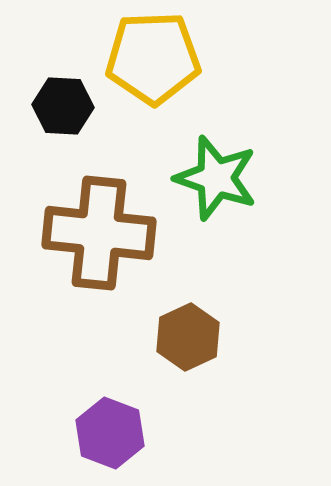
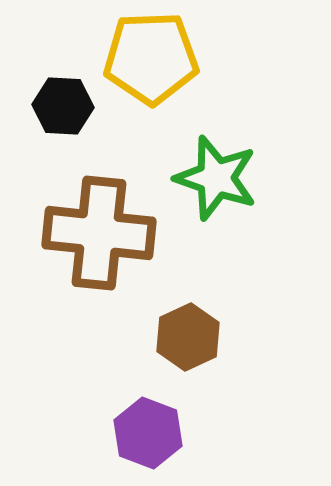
yellow pentagon: moved 2 px left
purple hexagon: moved 38 px right
